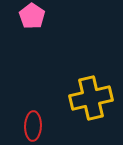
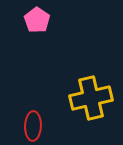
pink pentagon: moved 5 px right, 4 px down
